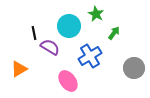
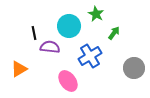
purple semicircle: rotated 24 degrees counterclockwise
